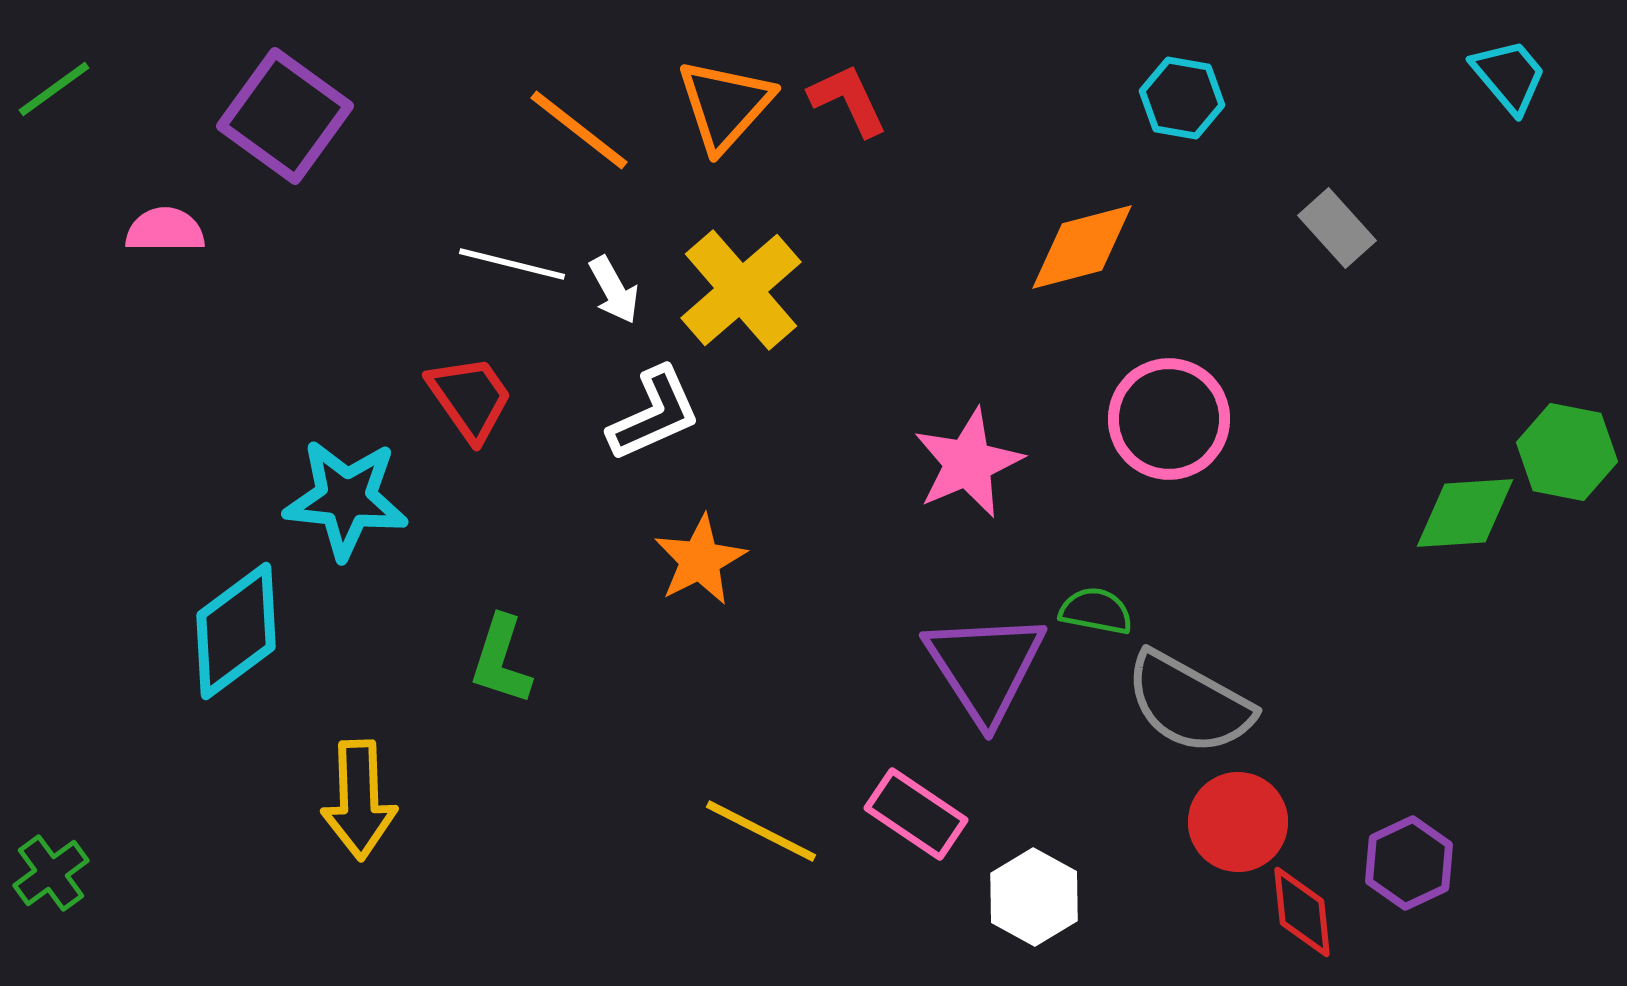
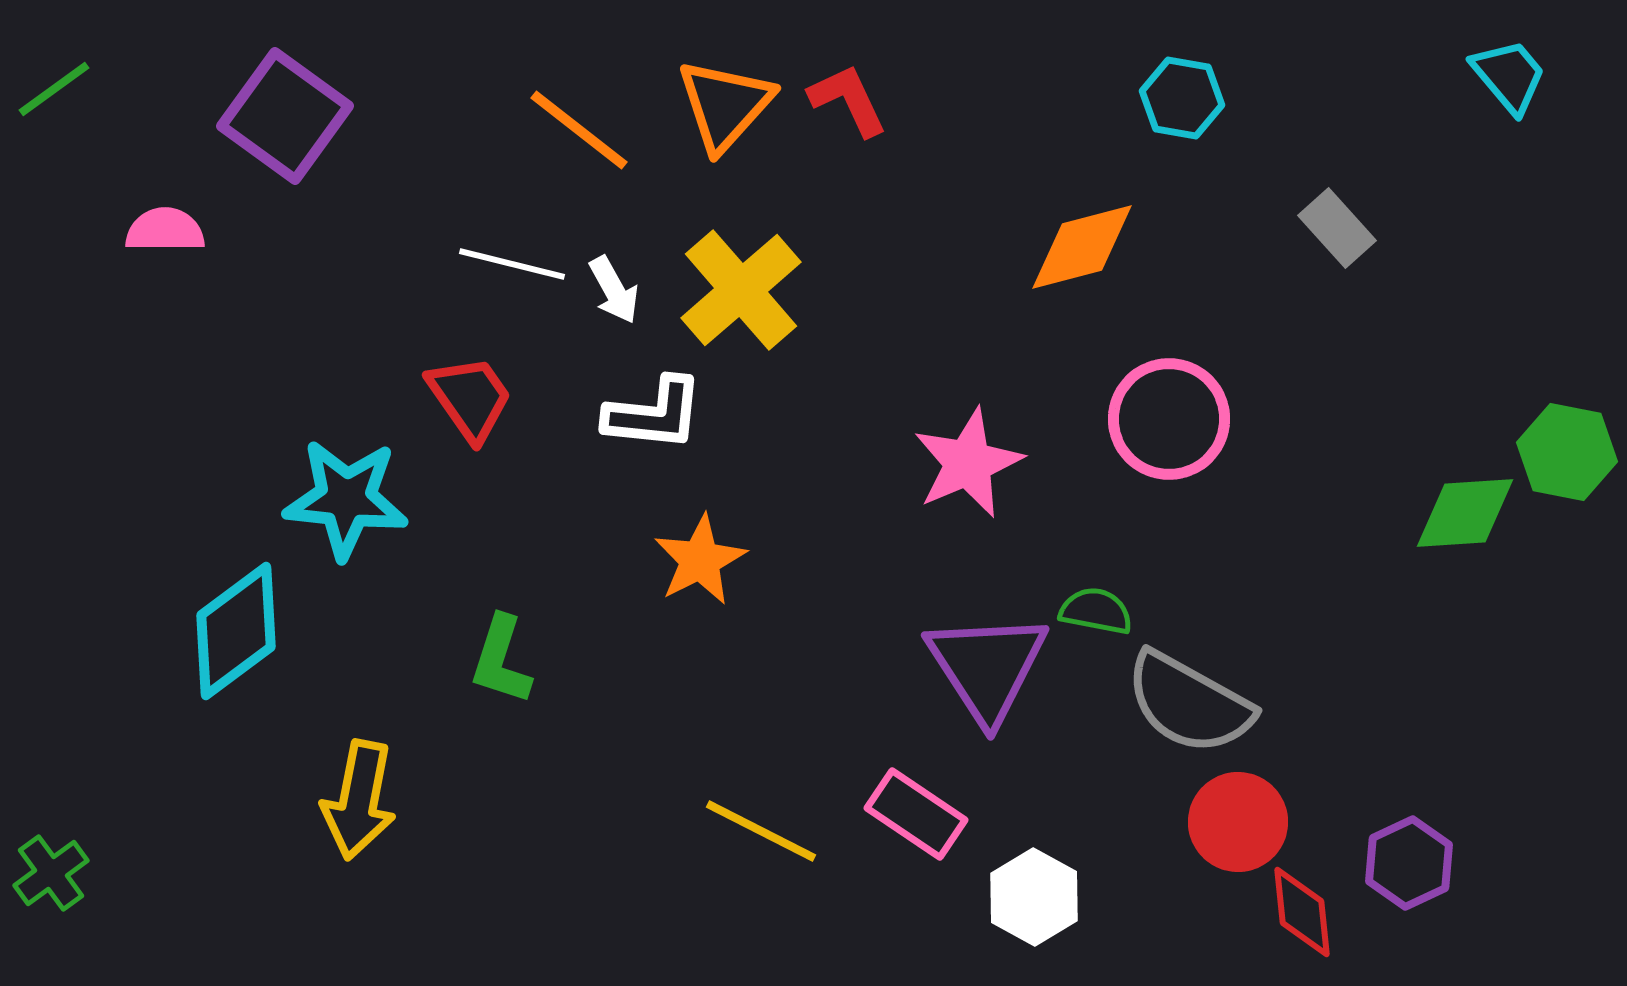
white L-shape: rotated 30 degrees clockwise
purple triangle: moved 2 px right
yellow arrow: rotated 13 degrees clockwise
